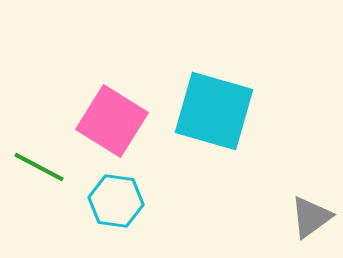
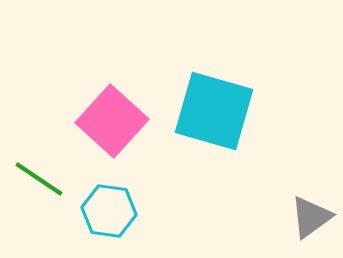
pink square: rotated 10 degrees clockwise
green line: moved 12 px down; rotated 6 degrees clockwise
cyan hexagon: moved 7 px left, 10 px down
